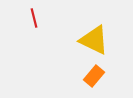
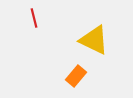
orange rectangle: moved 18 px left
